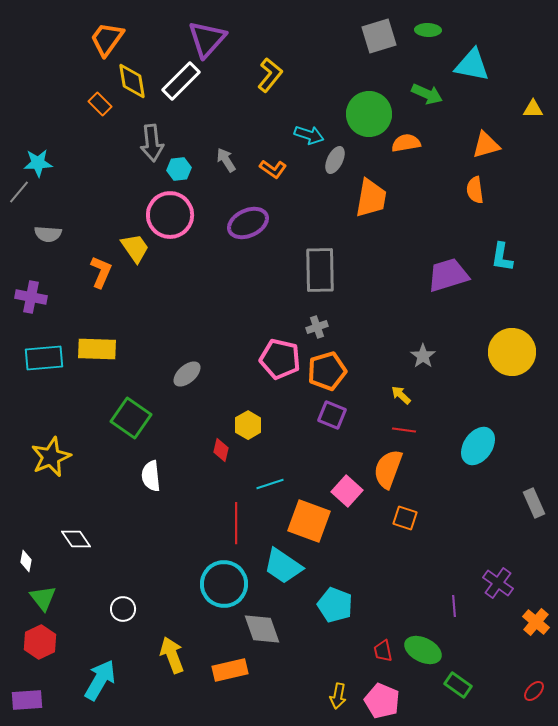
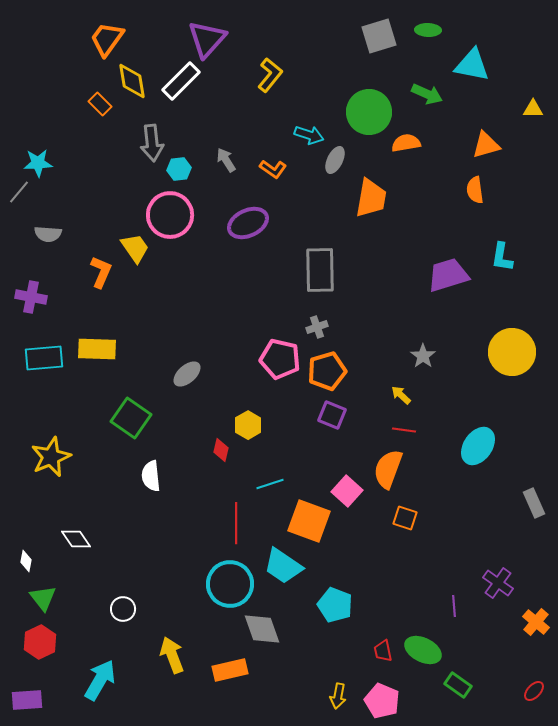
green circle at (369, 114): moved 2 px up
cyan circle at (224, 584): moved 6 px right
